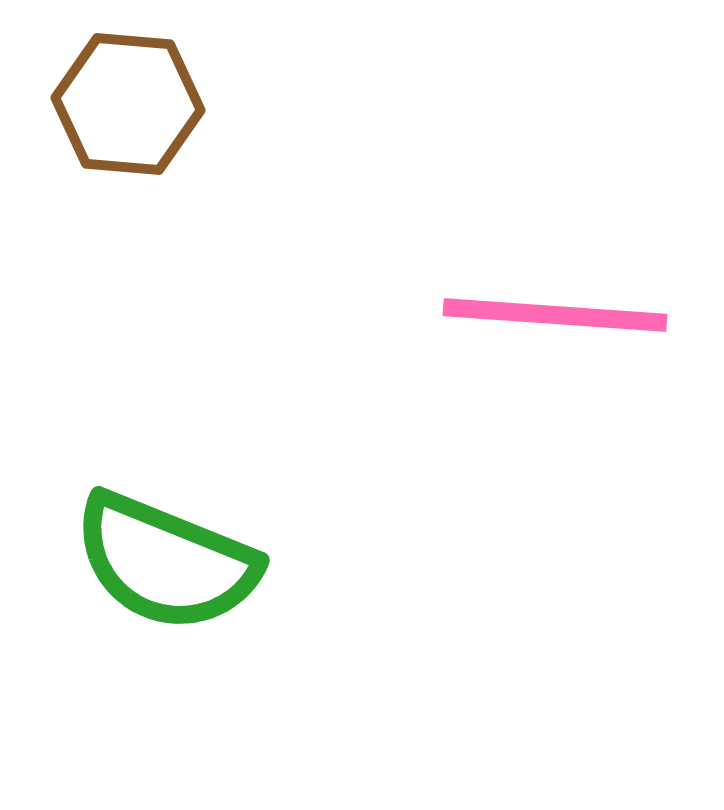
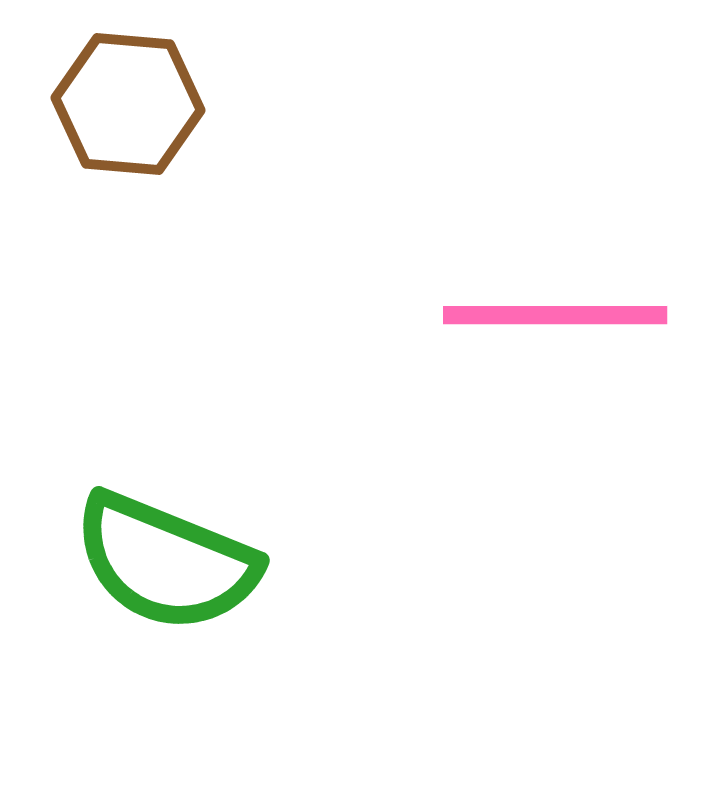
pink line: rotated 4 degrees counterclockwise
